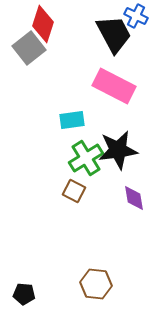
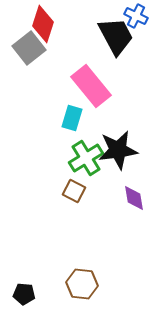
black trapezoid: moved 2 px right, 2 px down
pink rectangle: moved 23 px left; rotated 24 degrees clockwise
cyan rectangle: moved 2 px up; rotated 65 degrees counterclockwise
brown hexagon: moved 14 px left
